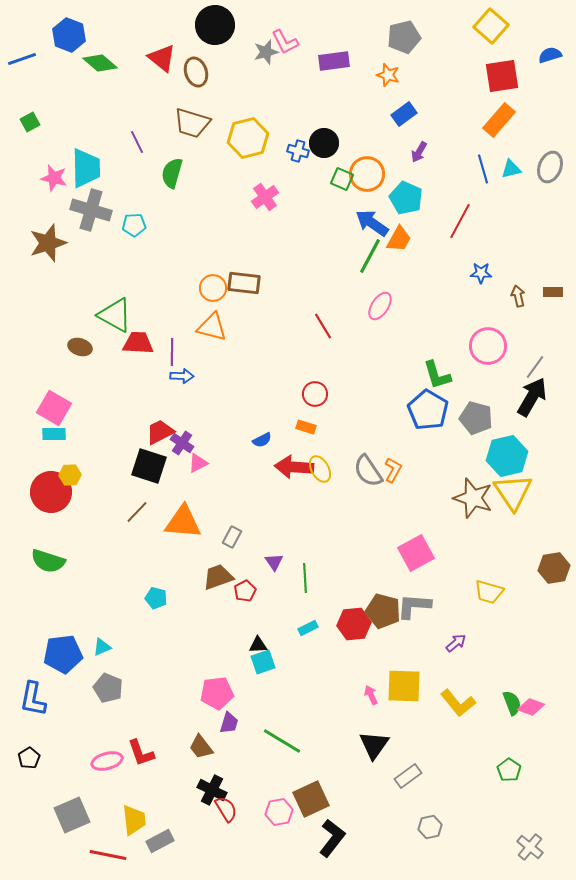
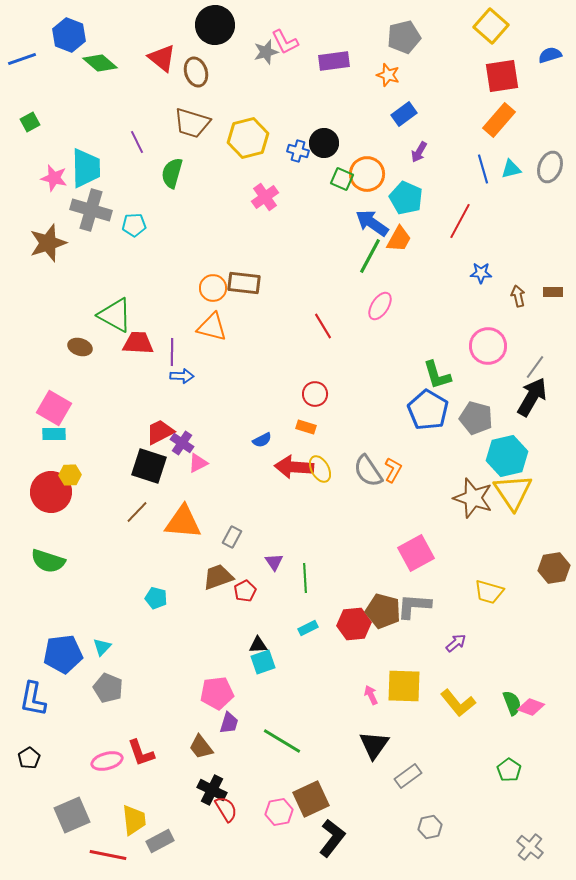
cyan triangle at (102, 647): rotated 24 degrees counterclockwise
